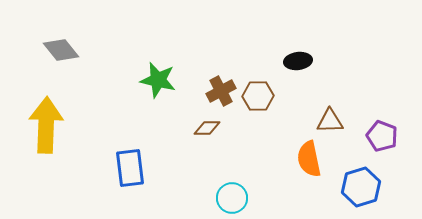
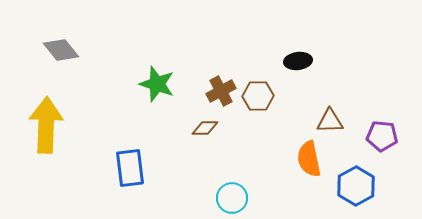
green star: moved 1 px left, 4 px down; rotated 6 degrees clockwise
brown diamond: moved 2 px left
purple pentagon: rotated 16 degrees counterclockwise
blue hexagon: moved 5 px left, 1 px up; rotated 12 degrees counterclockwise
